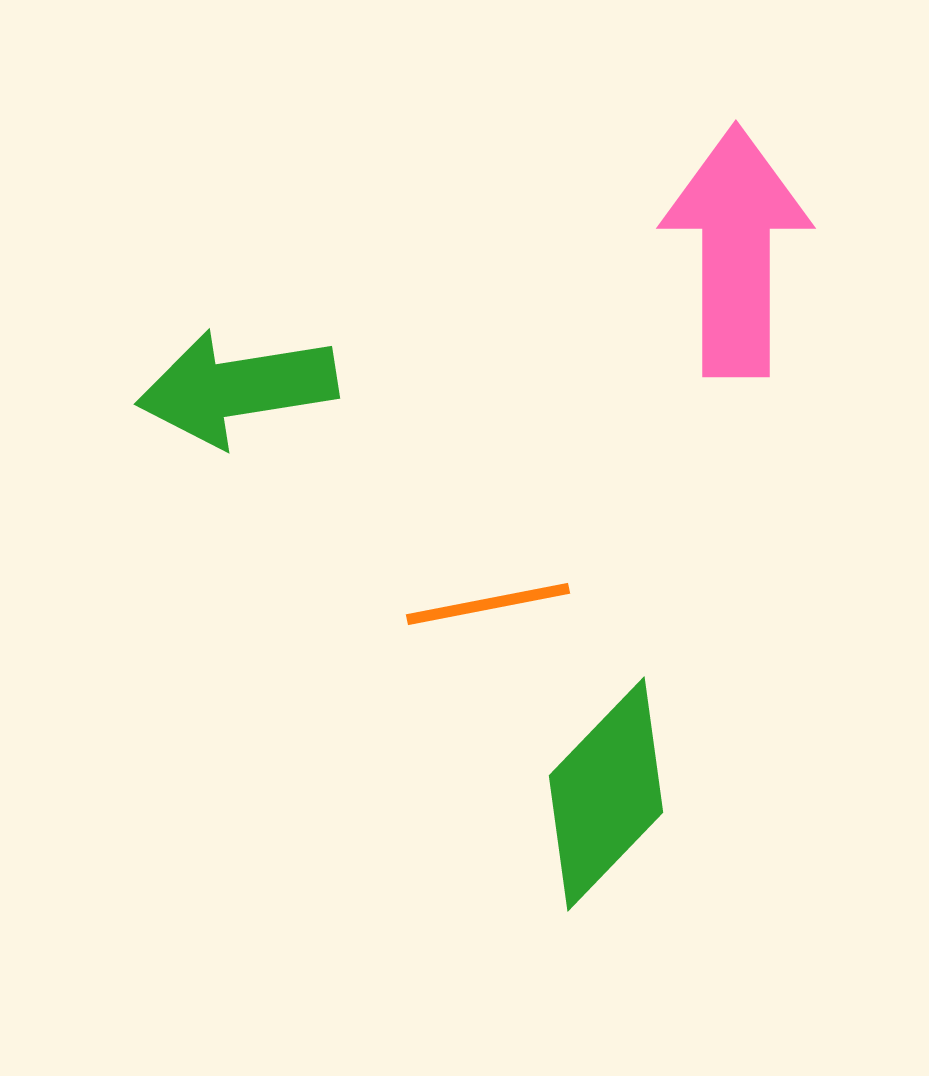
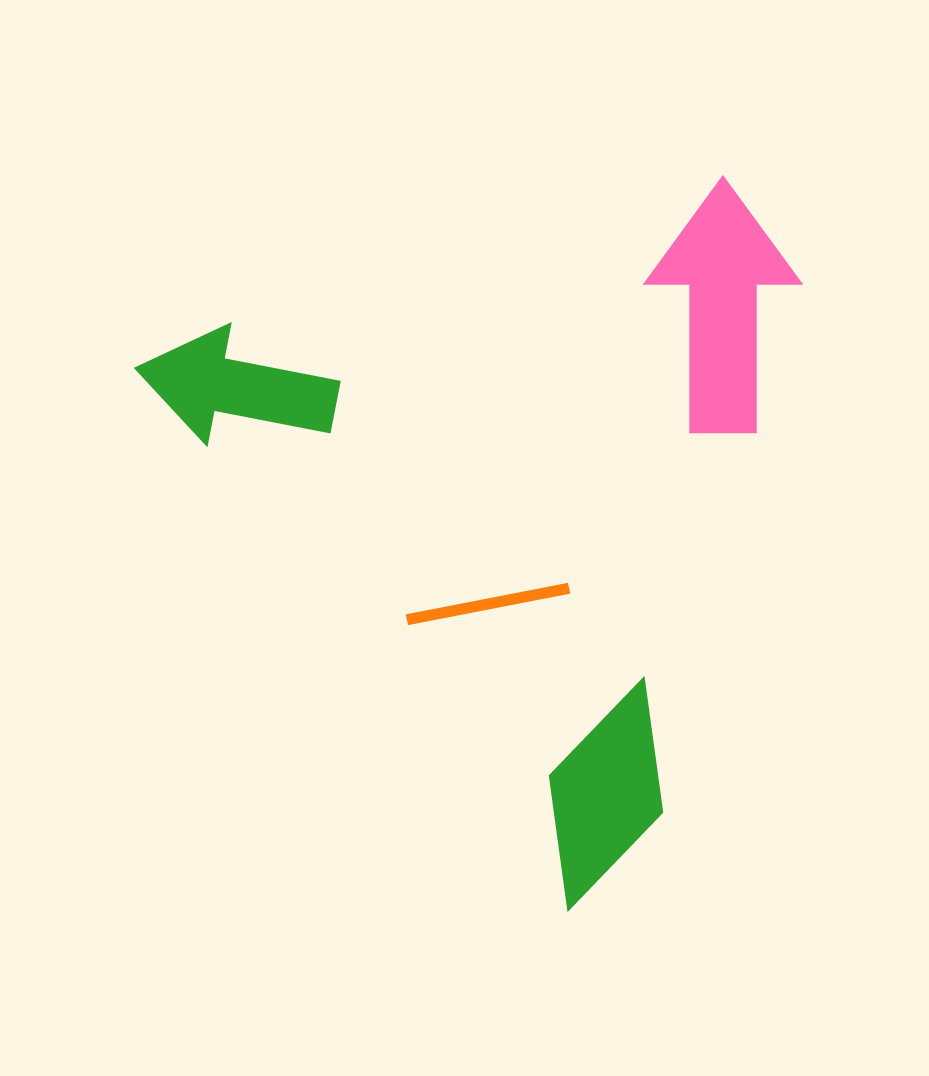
pink arrow: moved 13 px left, 56 px down
green arrow: rotated 20 degrees clockwise
